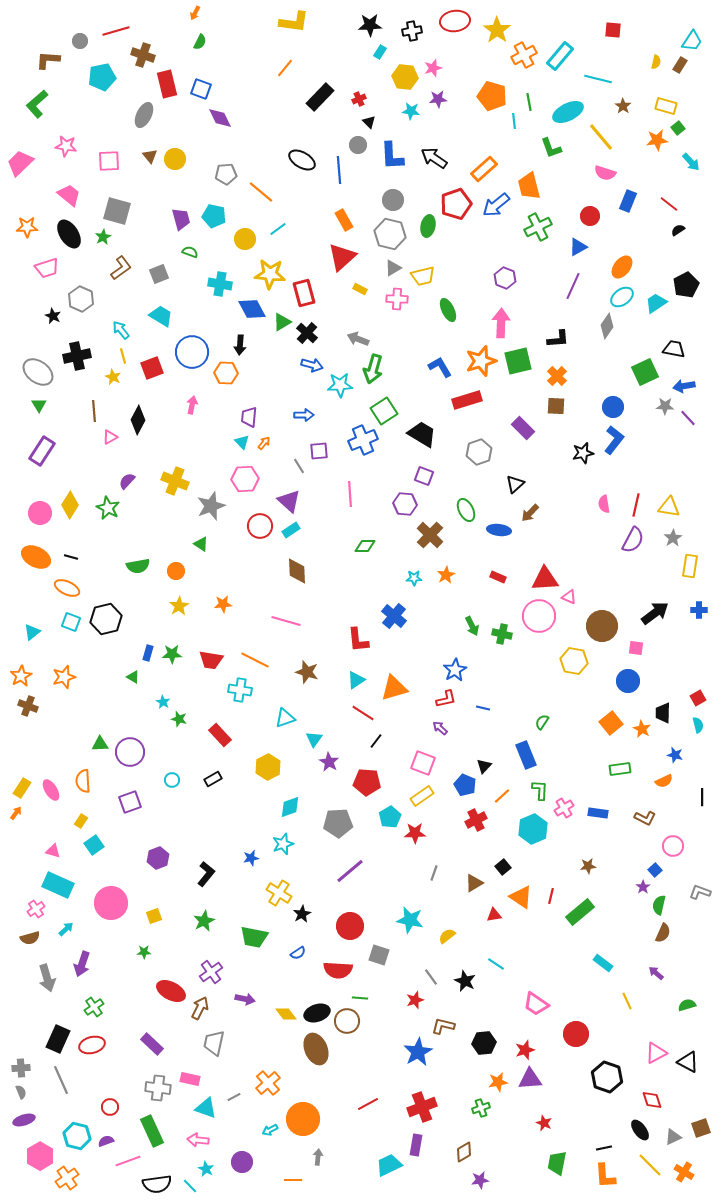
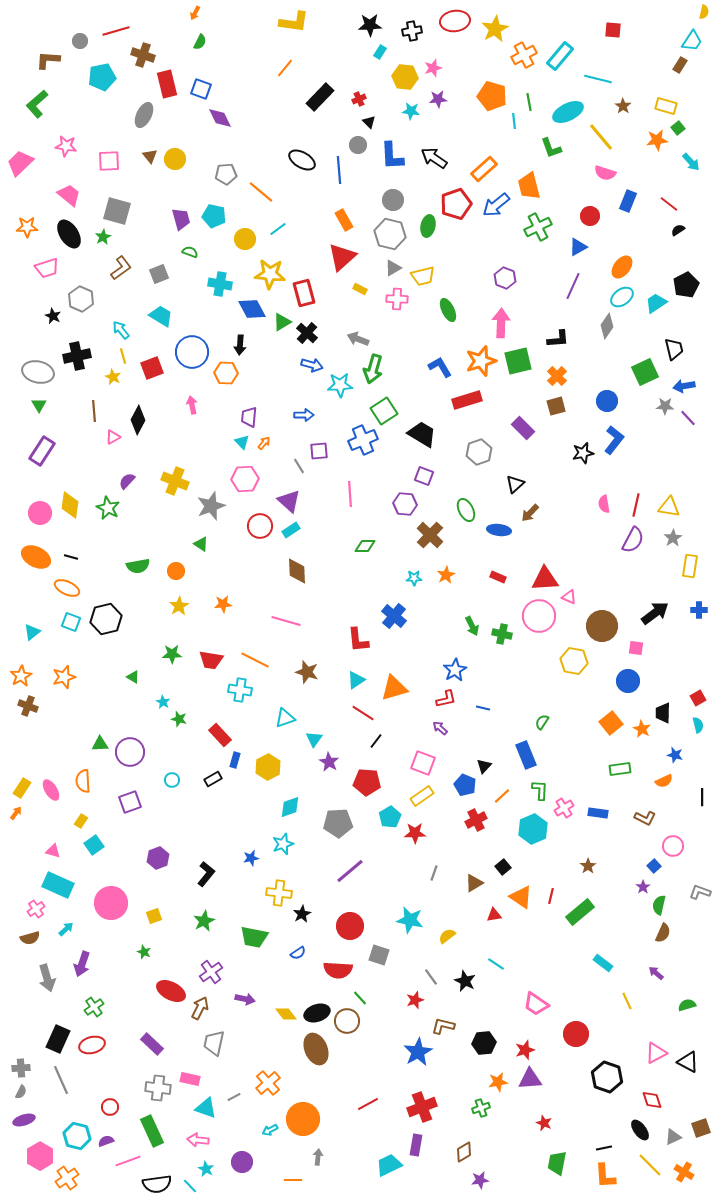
yellow star at (497, 30): moved 2 px left, 1 px up; rotated 8 degrees clockwise
yellow semicircle at (656, 62): moved 48 px right, 50 px up
black trapezoid at (674, 349): rotated 65 degrees clockwise
gray ellipse at (38, 372): rotated 24 degrees counterclockwise
pink arrow at (192, 405): rotated 24 degrees counterclockwise
brown square at (556, 406): rotated 18 degrees counterclockwise
blue circle at (613, 407): moved 6 px left, 6 px up
pink triangle at (110, 437): moved 3 px right
yellow diamond at (70, 505): rotated 24 degrees counterclockwise
blue rectangle at (148, 653): moved 87 px right, 107 px down
brown star at (588, 866): rotated 28 degrees counterclockwise
blue square at (655, 870): moved 1 px left, 4 px up
yellow cross at (279, 893): rotated 25 degrees counterclockwise
green star at (144, 952): rotated 24 degrees clockwise
green line at (360, 998): rotated 42 degrees clockwise
gray semicircle at (21, 1092): rotated 48 degrees clockwise
